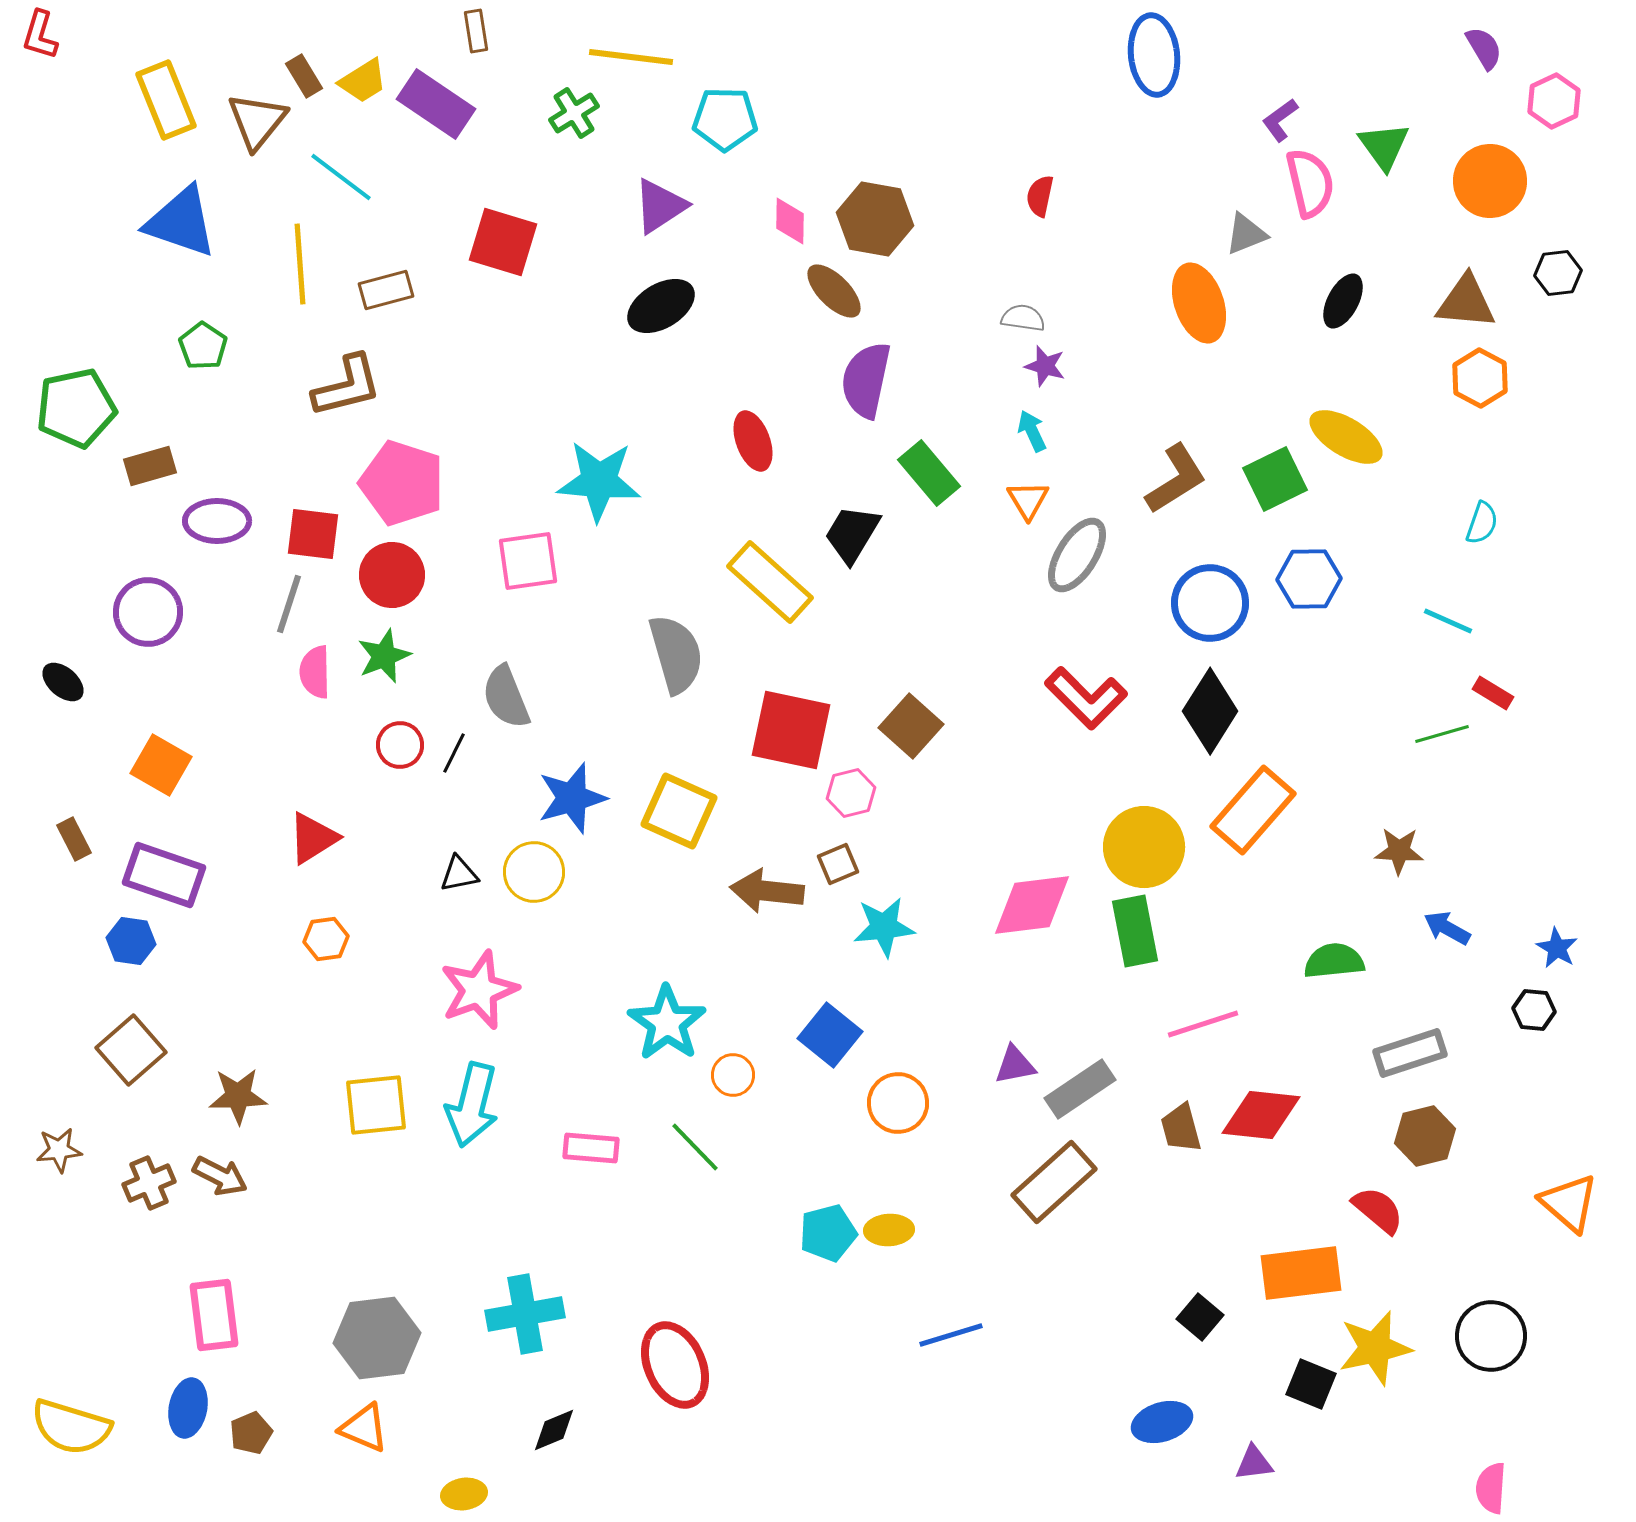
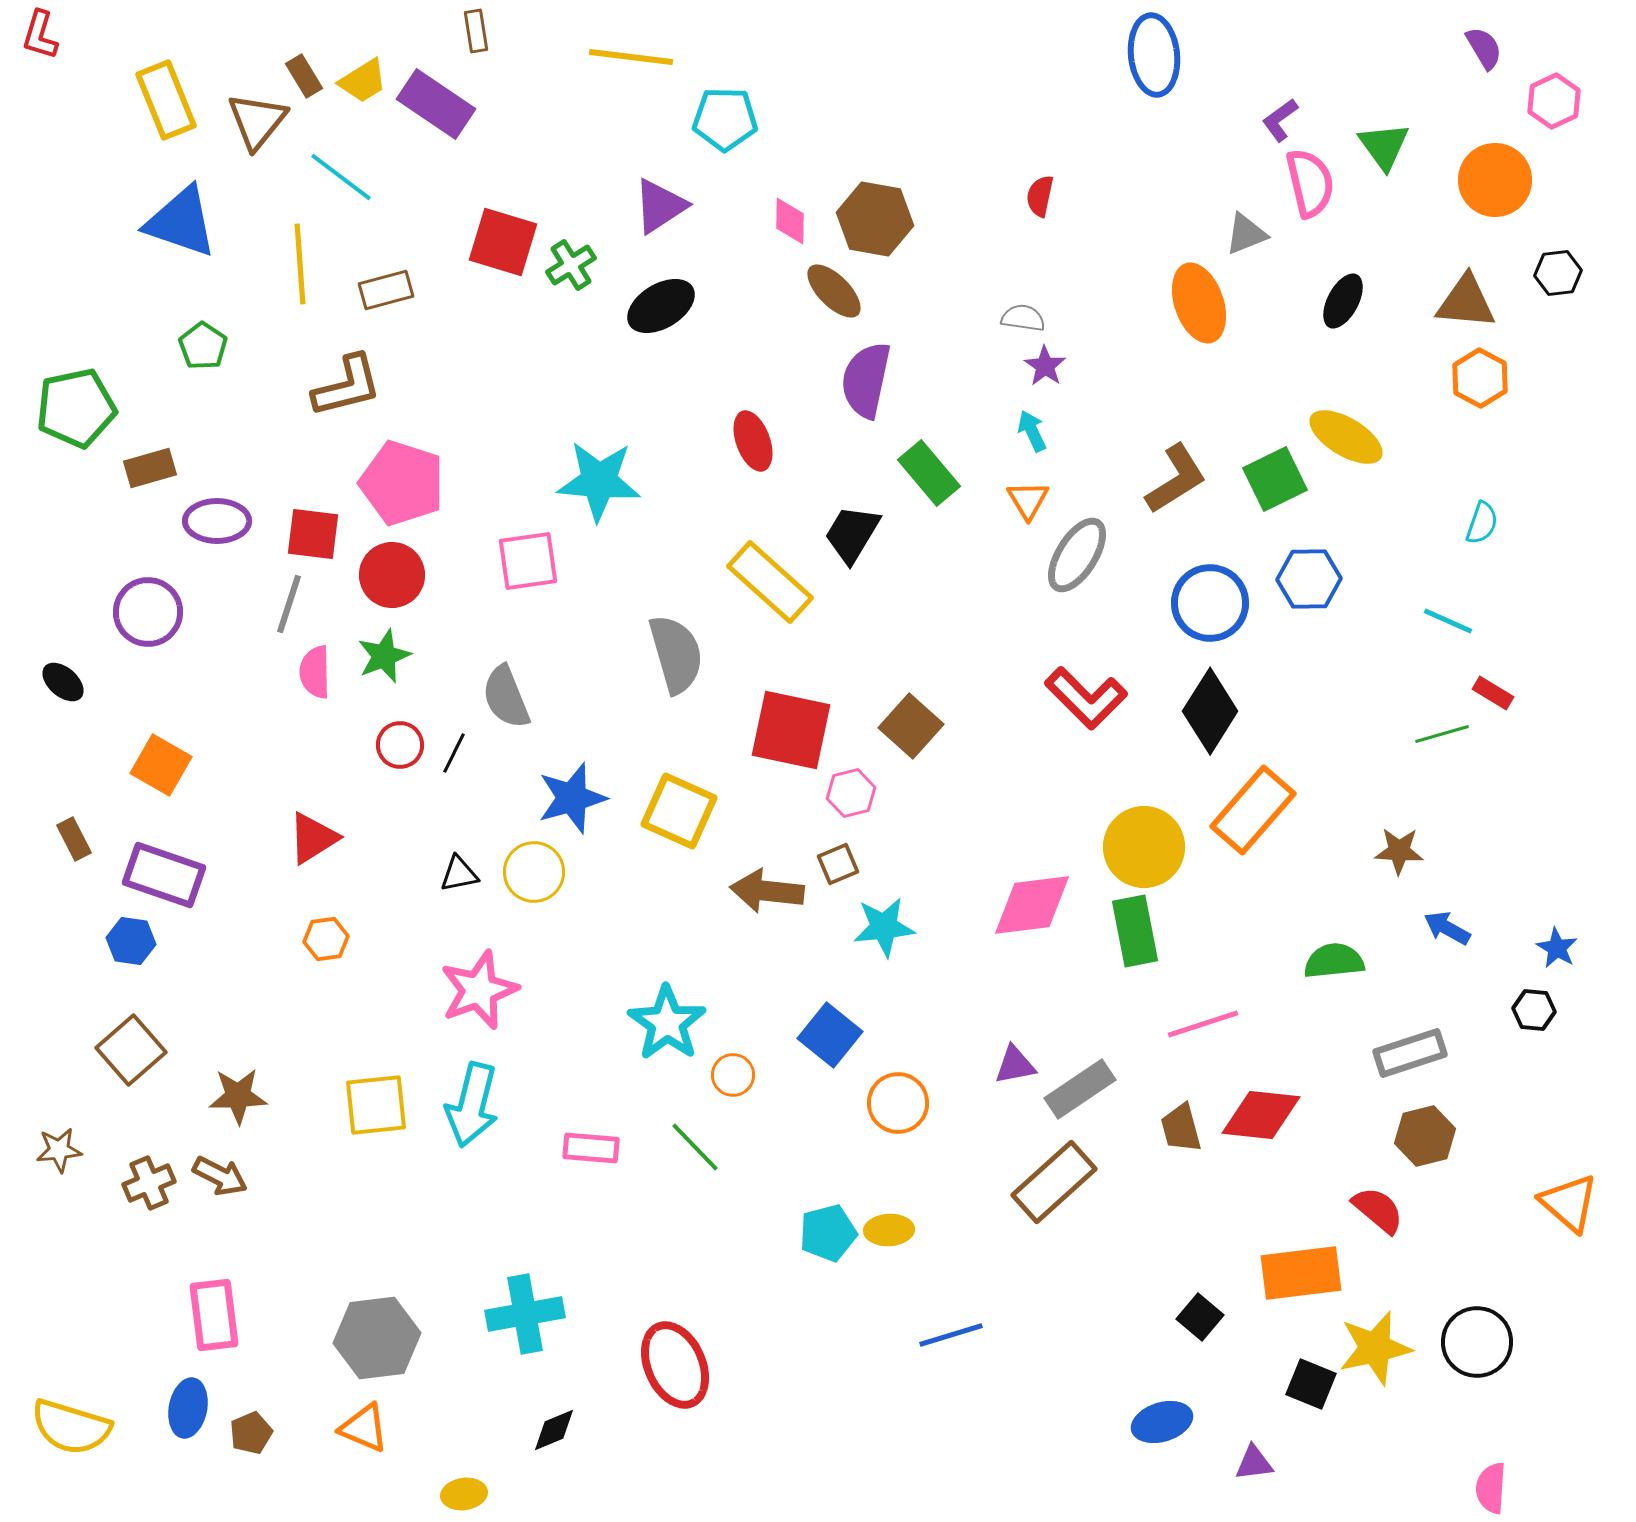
green cross at (574, 113): moved 3 px left, 152 px down
orange circle at (1490, 181): moved 5 px right, 1 px up
purple star at (1045, 366): rotated 18 degrees clockwise
brown rectangle at (150, 466): moved 2 px down
black circle at (1491, 1336): moved 14 px left, 6 px down
